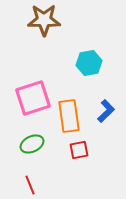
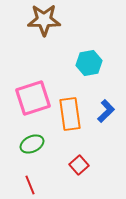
orange rectangle: moved 1 px right, 2 px up
red square: moved 15 px down; rotated 30 degrees counterclockwise
